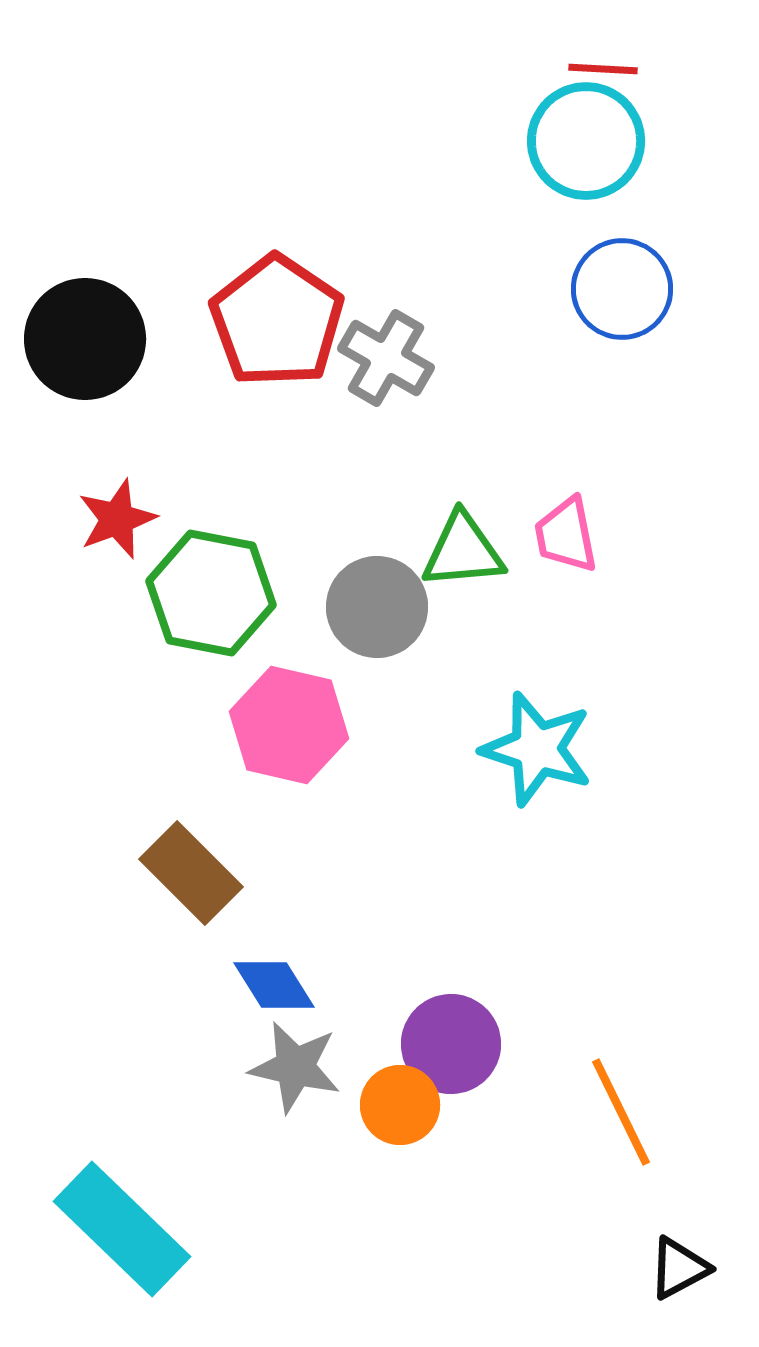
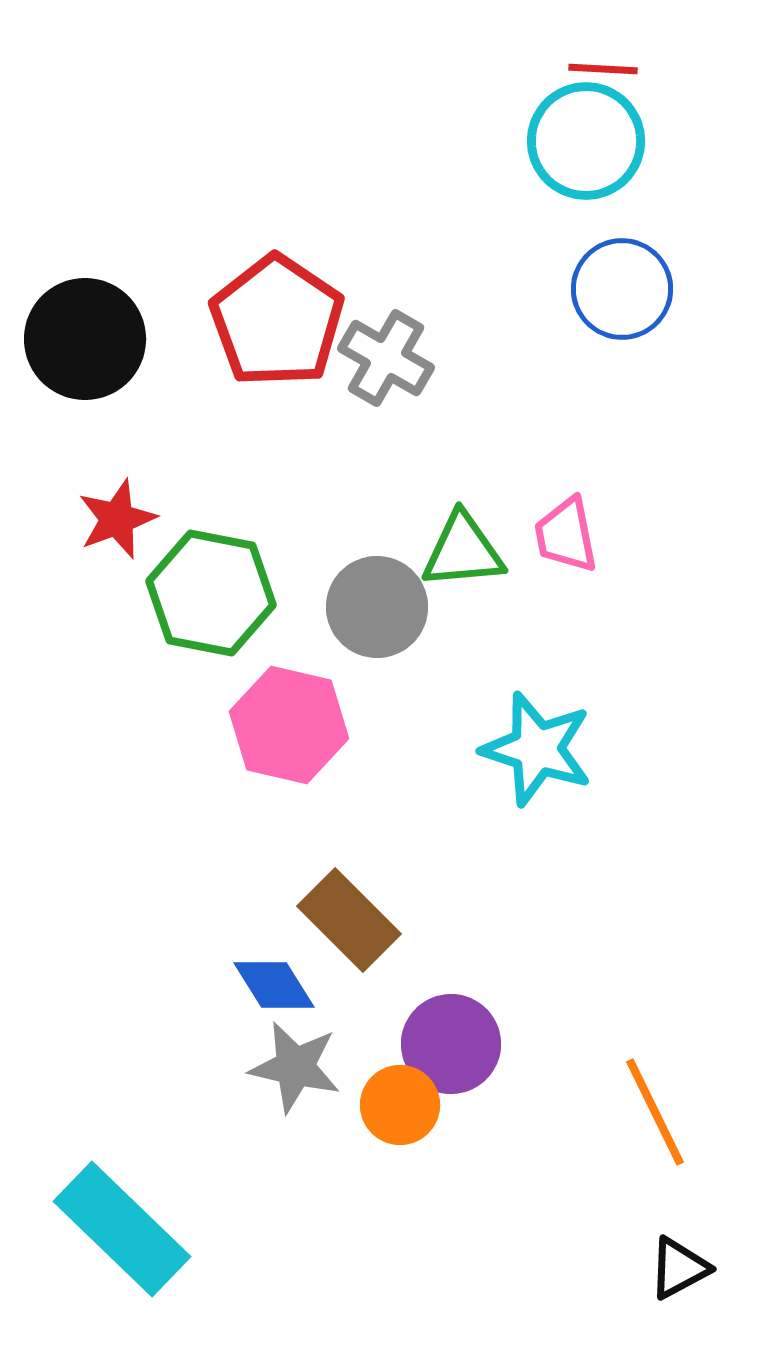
brown rectangle: moved 158 px right, 47 px down
orange line: moved 34 px right
